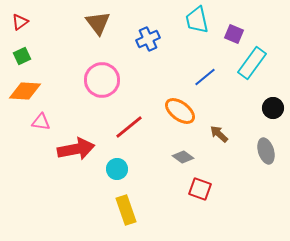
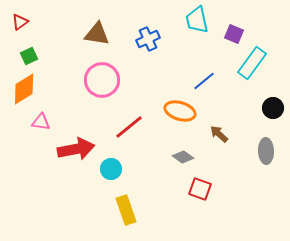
brown triangle: moved 1 px left, 11 px down; rotated 44 degrees counterclockwise
green square: moved 7 px right
blue line: moved 1 px left, 4 px down
orange diamond: moved 1 px left, 2 px up; rotated 36 degrees counterclockwise
orange ellipse: rotated 20 degrees counterclockwise
gray ellipse: rotated 15 degrees clockwise
cyan circle: moved 6 px left
